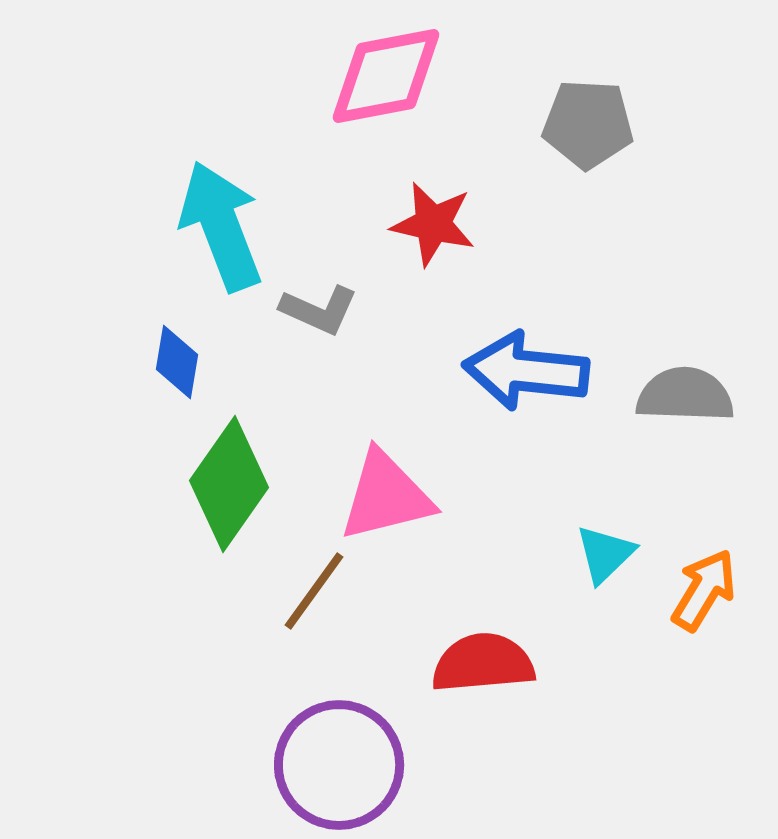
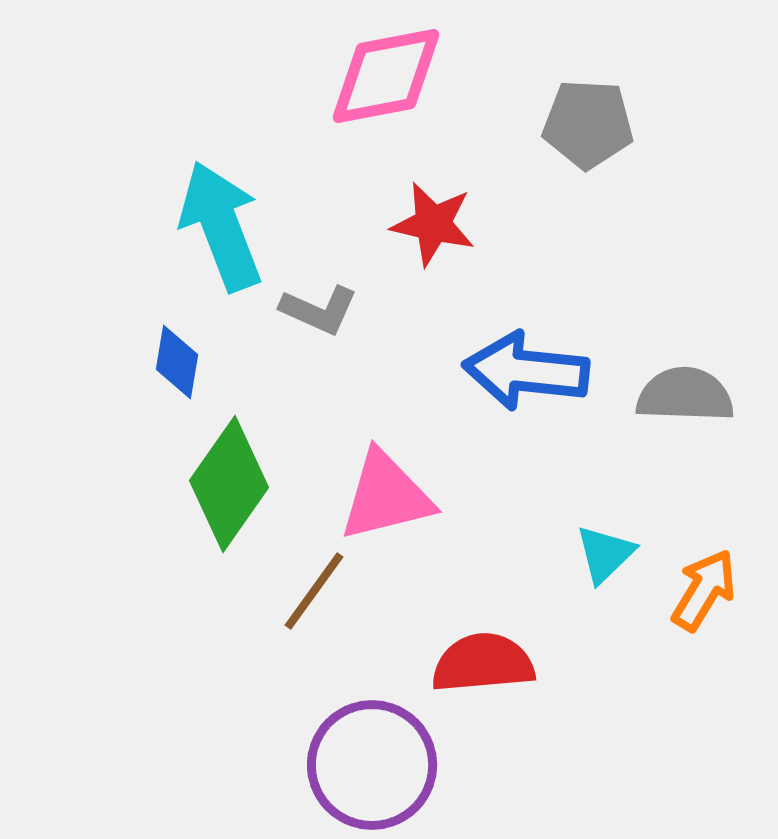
purple circle: moved 33 px right
